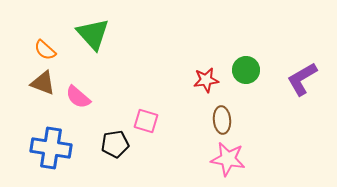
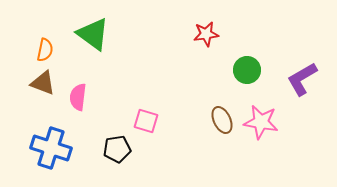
green triangle: rotated 12 degrees counterclockwise
orange semicircle: rotated 120 degrees counterclockwise
green circle: moved 1 px right
red star: moved 46 px up
pink semicircle: rotated 56 degrees clockwise
brown ellipse: rotated 20 degrees counterclockwise
black pentagon: moved 2 px right, 5 px down
blue cross: rotated 9 degrees clockwise
pink star: moved 33 px right, 37 px up
